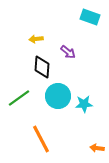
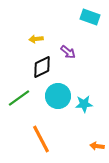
black diamond: rotated 60 degrees clockwise
orange arrow: moved 2 px up
